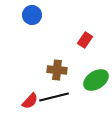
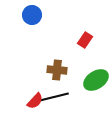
red semicircle: moved 5 px right
